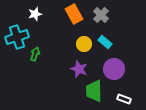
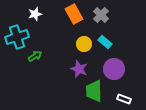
green arrow: moved 2 px down; rotated 40 degrees clockwise
